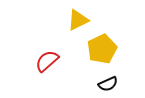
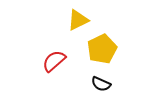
red semicircle: moved 7 px right
black semicircle: moved 7 px left; rotated 48 degrees clockwise
